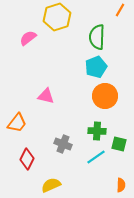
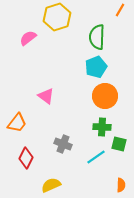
pink triangle: rotated 24 degrees clockwise
green cross: moved 5 px right, 4 px up
red diamond: moved 1 px left, 1 px up
